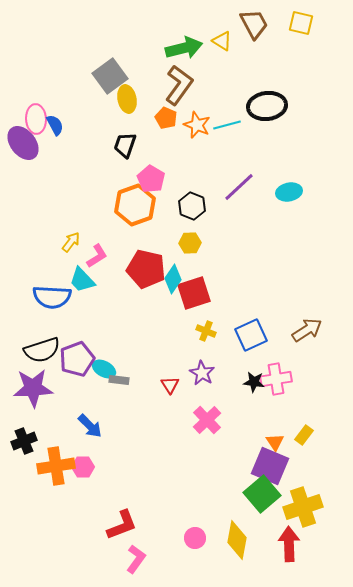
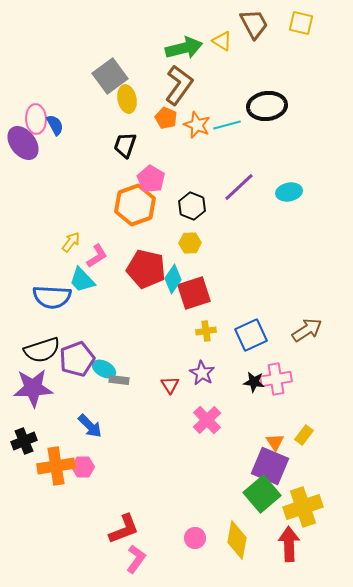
yellow cross at (206, 331): rotated 30 degrees counterclockwise
red L-shape at (122, 525): moved 2 px right, 4 px down
